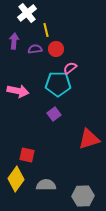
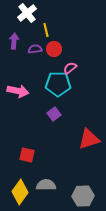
red circle: moved 2 px left
yellow diamond: moved 4 px right, 13 px down
